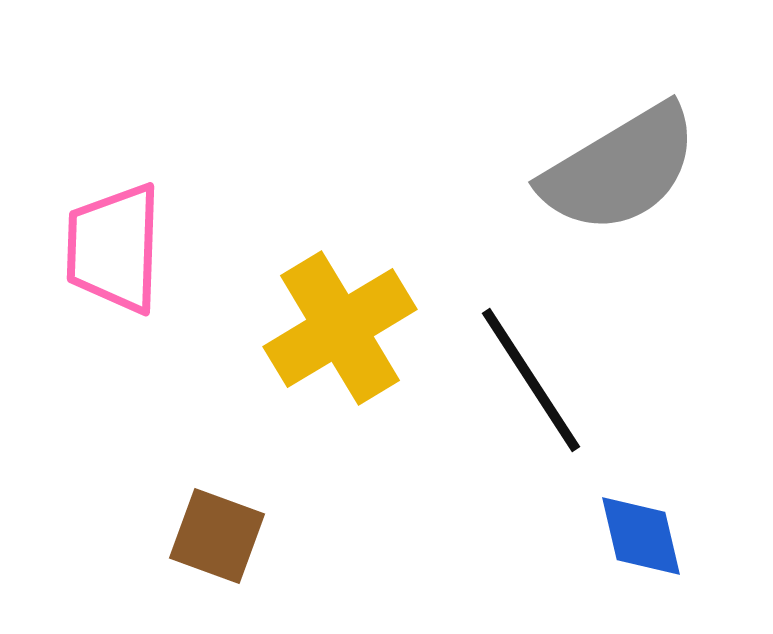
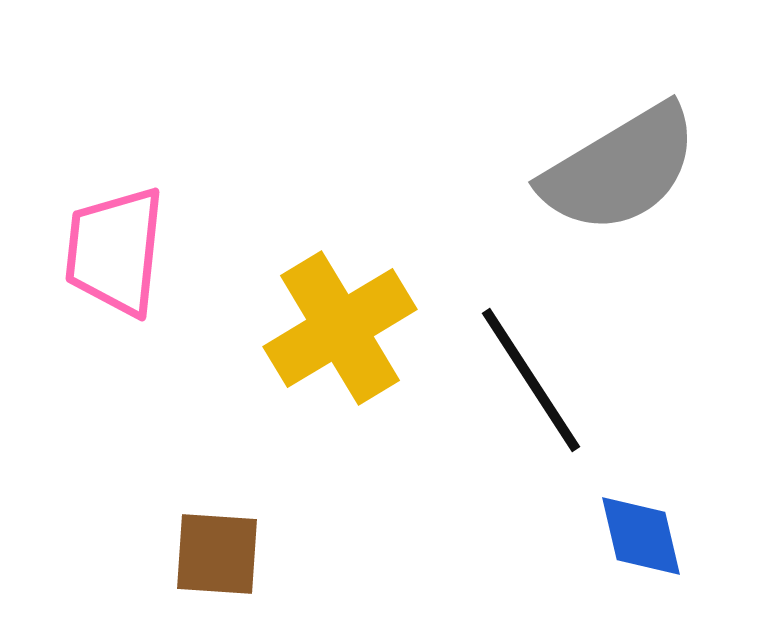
pink trapezoid: moved 1 px right, 3 px down; rotated 4 degrees clockwise
brown square: moved 18 px down; rotated 16 degrees counterclockwise
